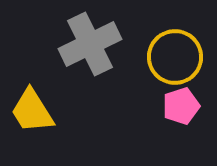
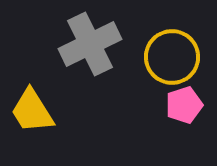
yellow circle: moved 3 px left
pink pentagon: moved 3 px right, 1 px up
